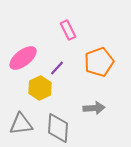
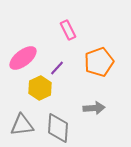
gray triangle: moved 1 px right, 1 px down
